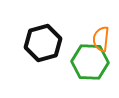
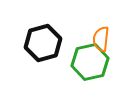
green hexagon: rotated 15 degrees counterclockwise
